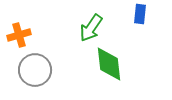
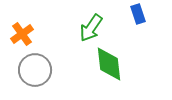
blue rectangle: moved 2 px left; rotated 24 degrees counterclockwise
orange cross: moved 3 px right, 1 px up; rotated 20 degrees counterclockwise
